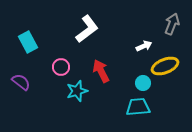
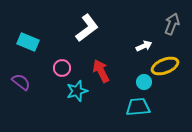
white L-shape: moved 1 px up
cyan rectangle: rotated 40 degrees counterclockwise
pink circle: moved 1 px right, 1 px down
cyan circle: moved 1 px right, 1 px up
